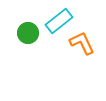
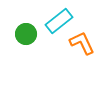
green circle: moved 2 px left, 1 px down
